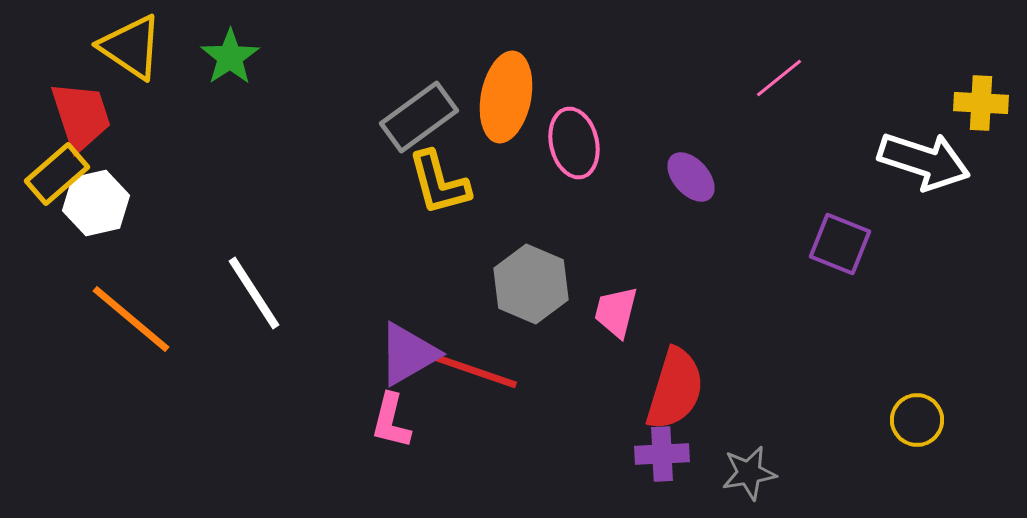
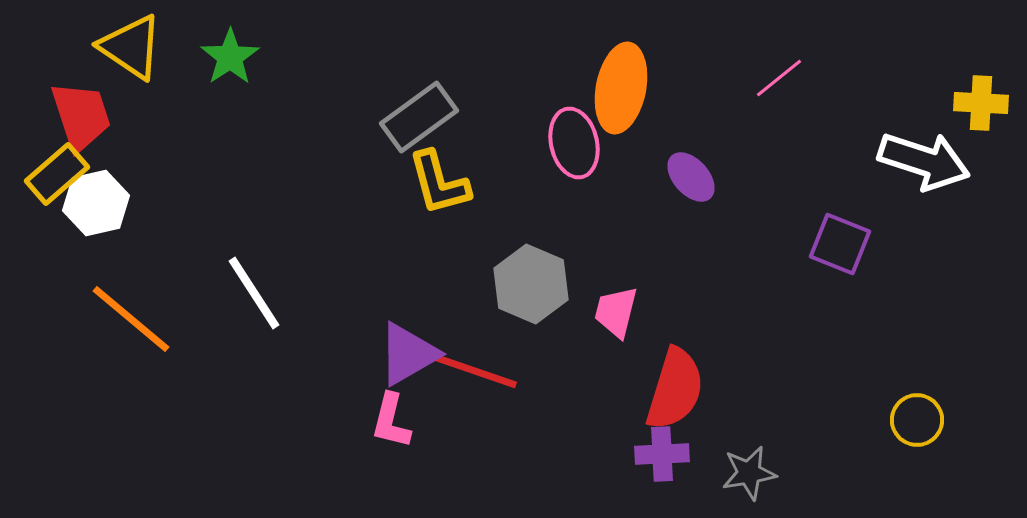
orange ellipse: moved 115 px right, 9 px up
